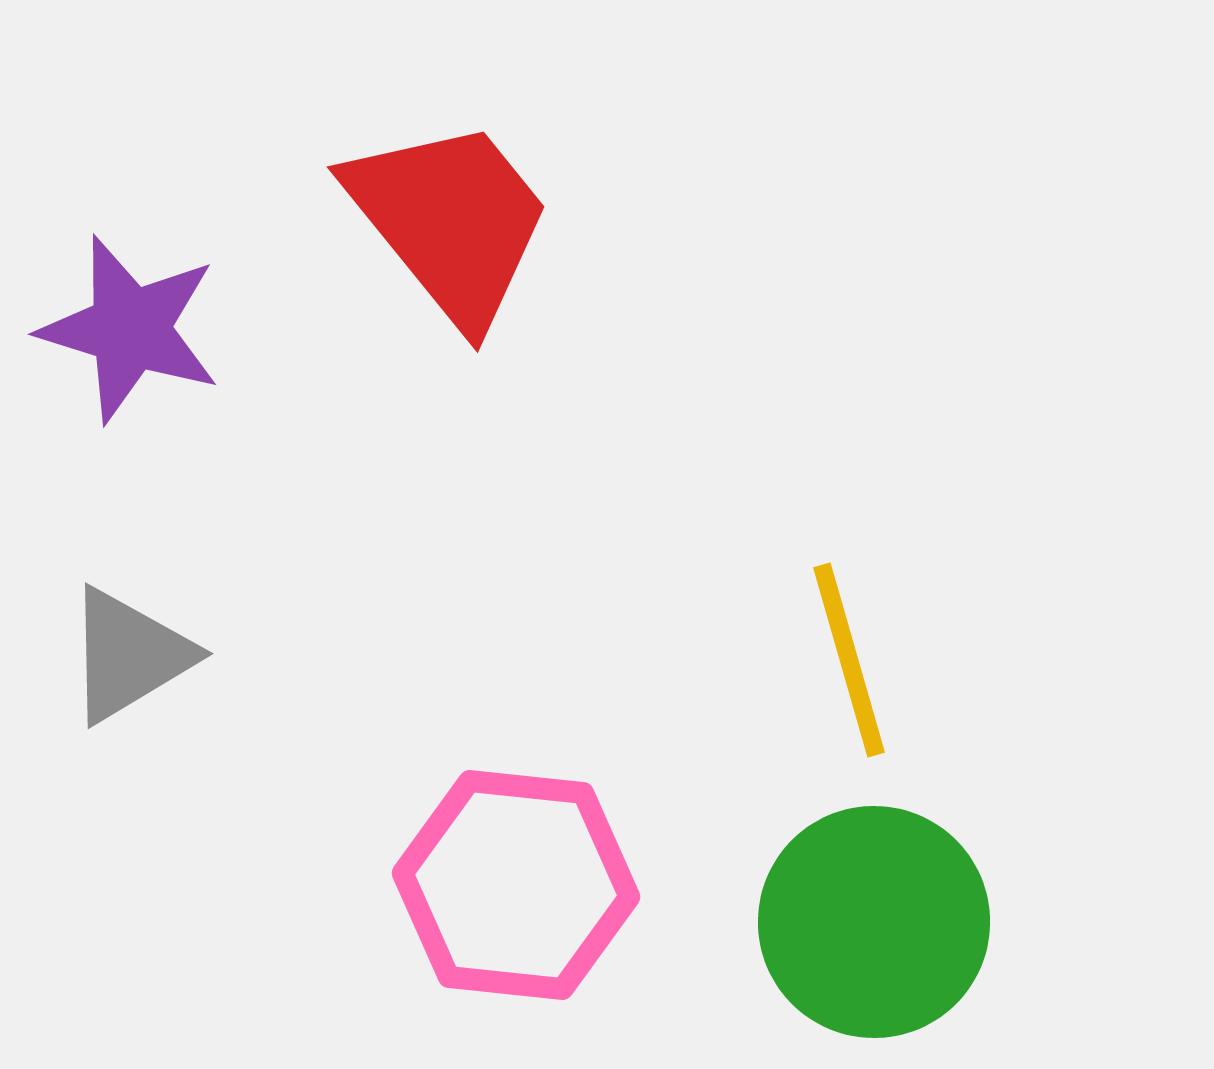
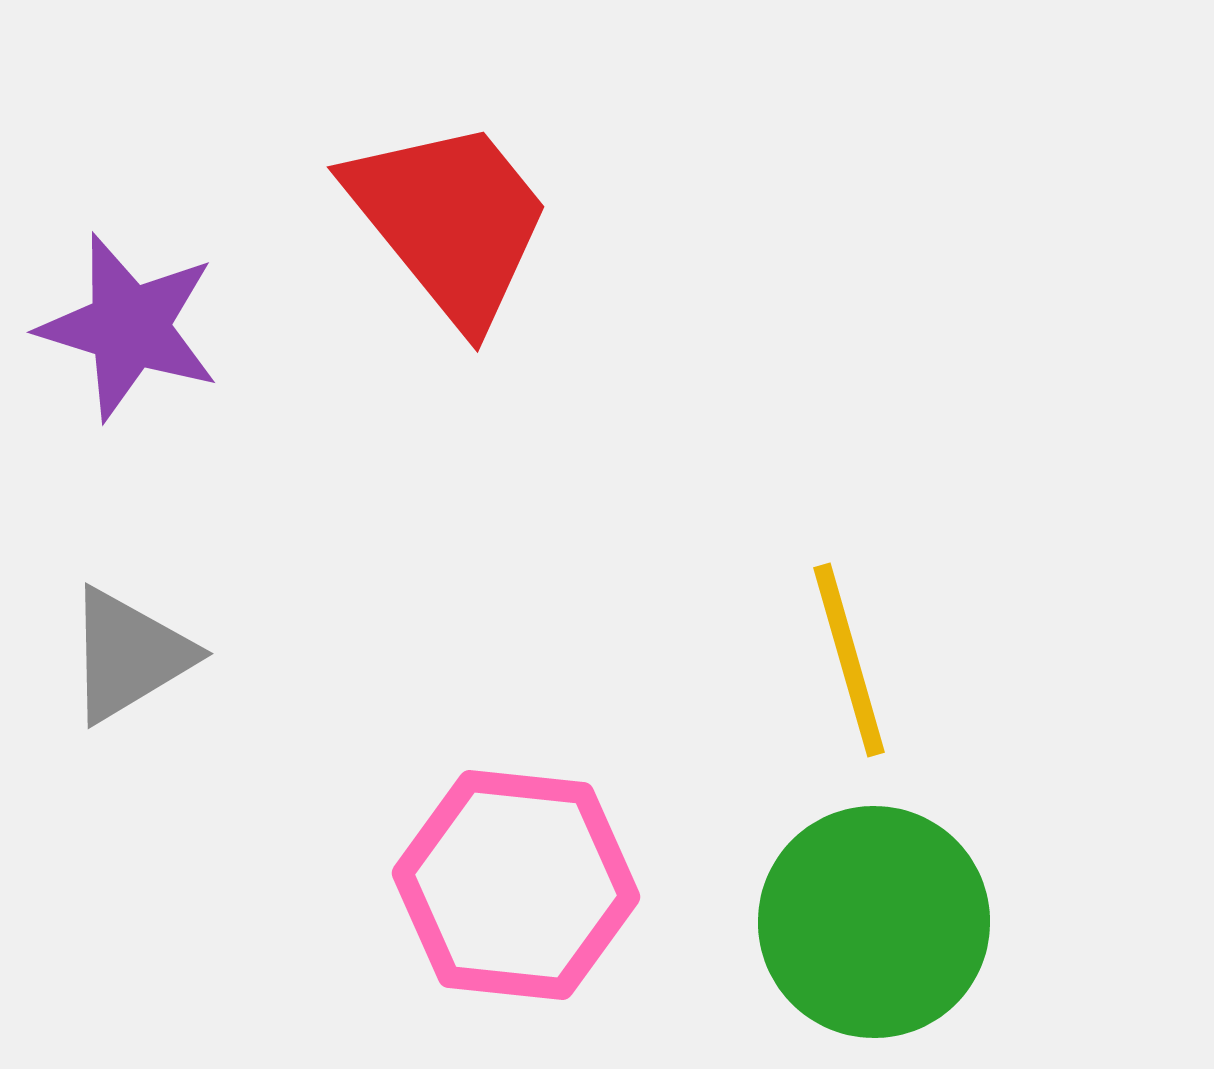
purple star: moved 1 px left, 2 px up
